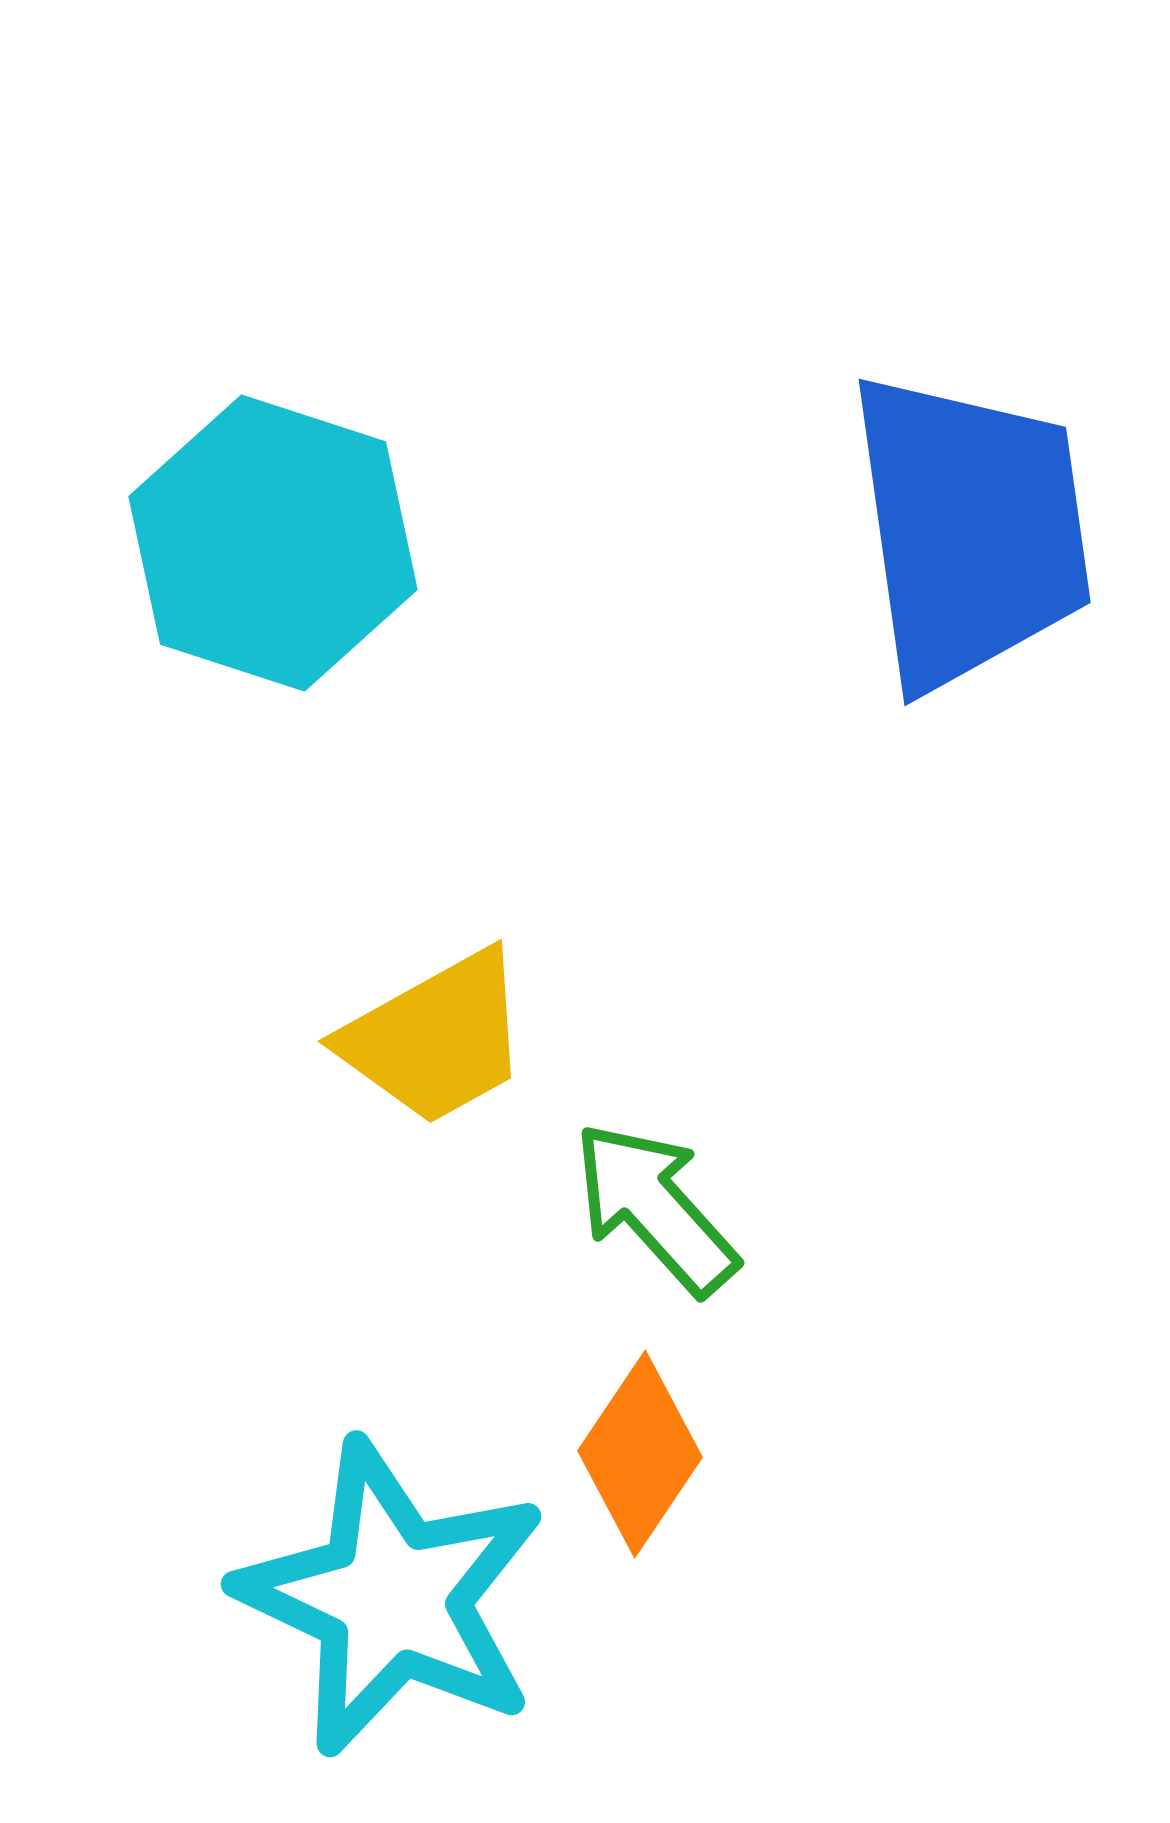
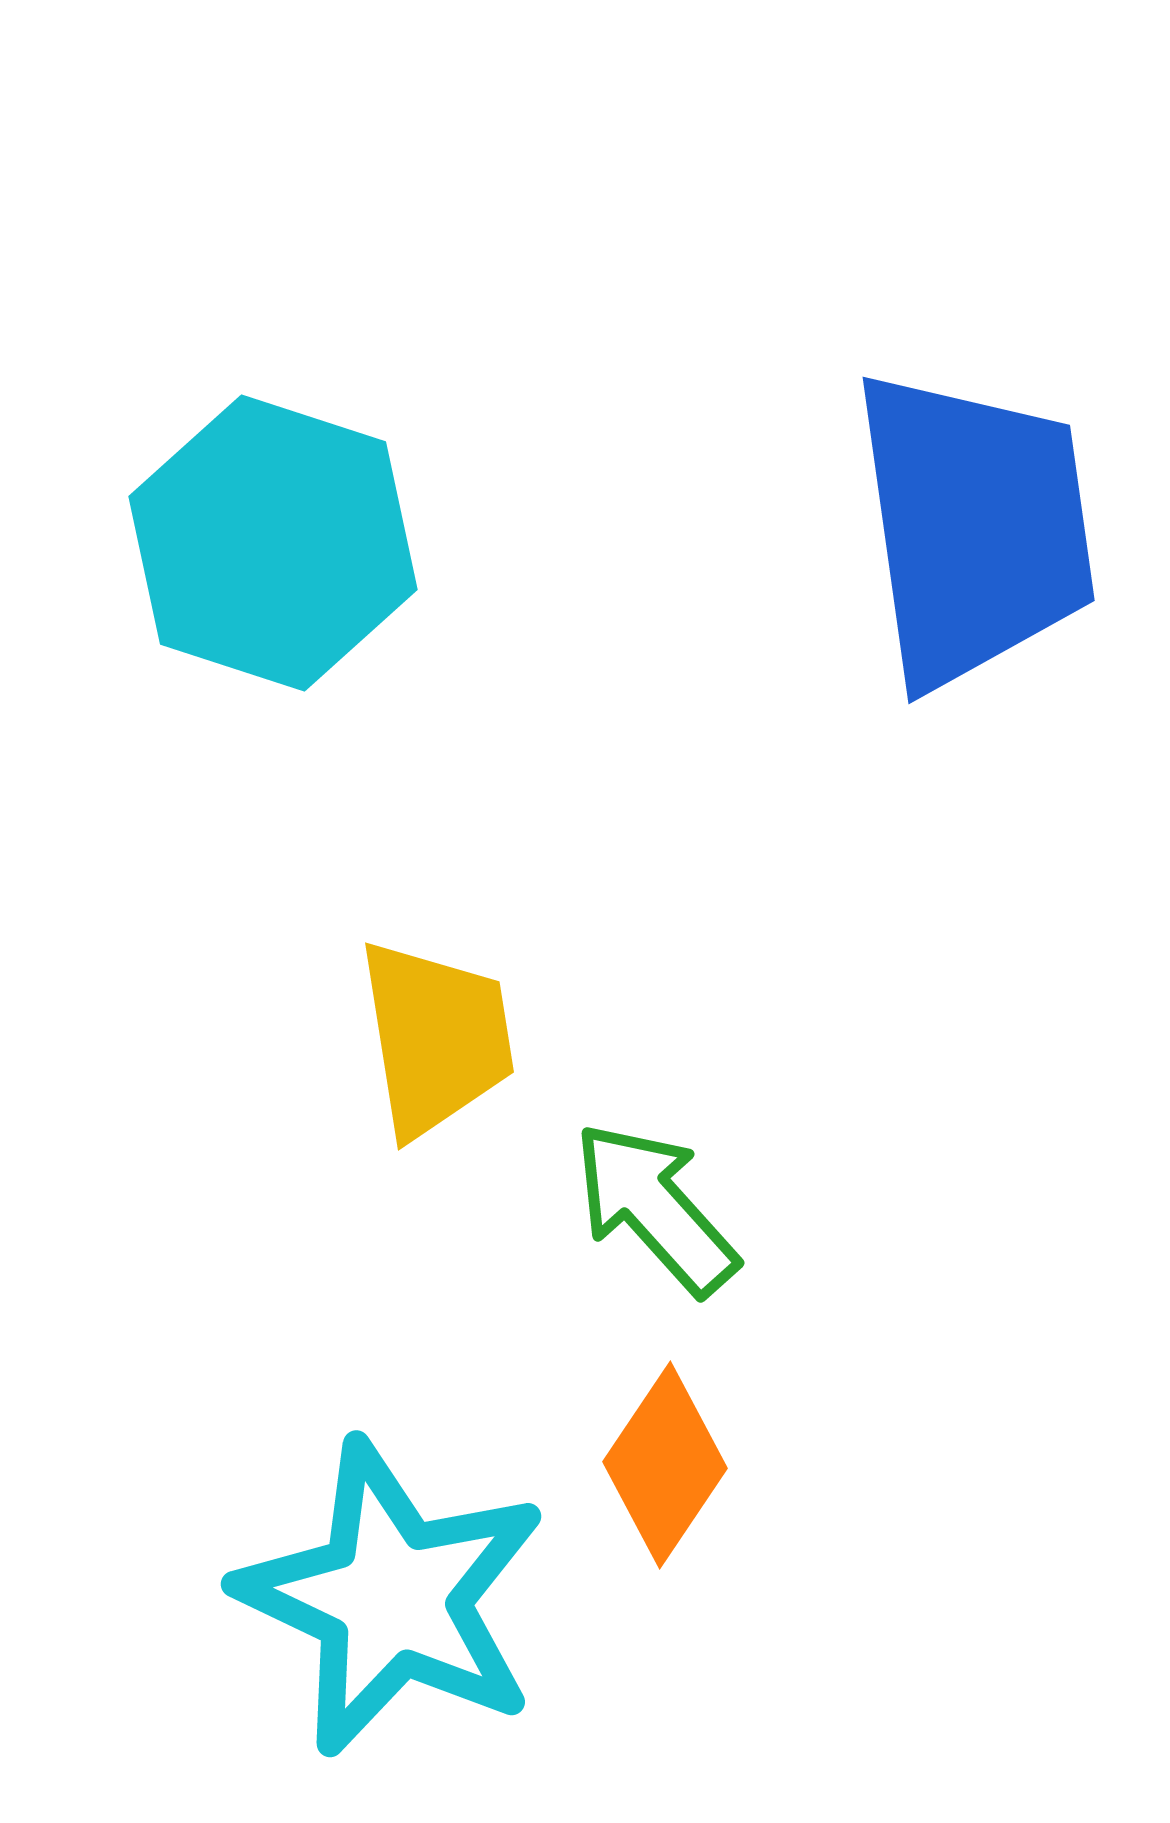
blue trapezoid: moved 4 px right, 2 px up
yellow trapezoid: rotated 70 degrees counterclockwise
orange diamond: moved 25 px right, 11 px down
